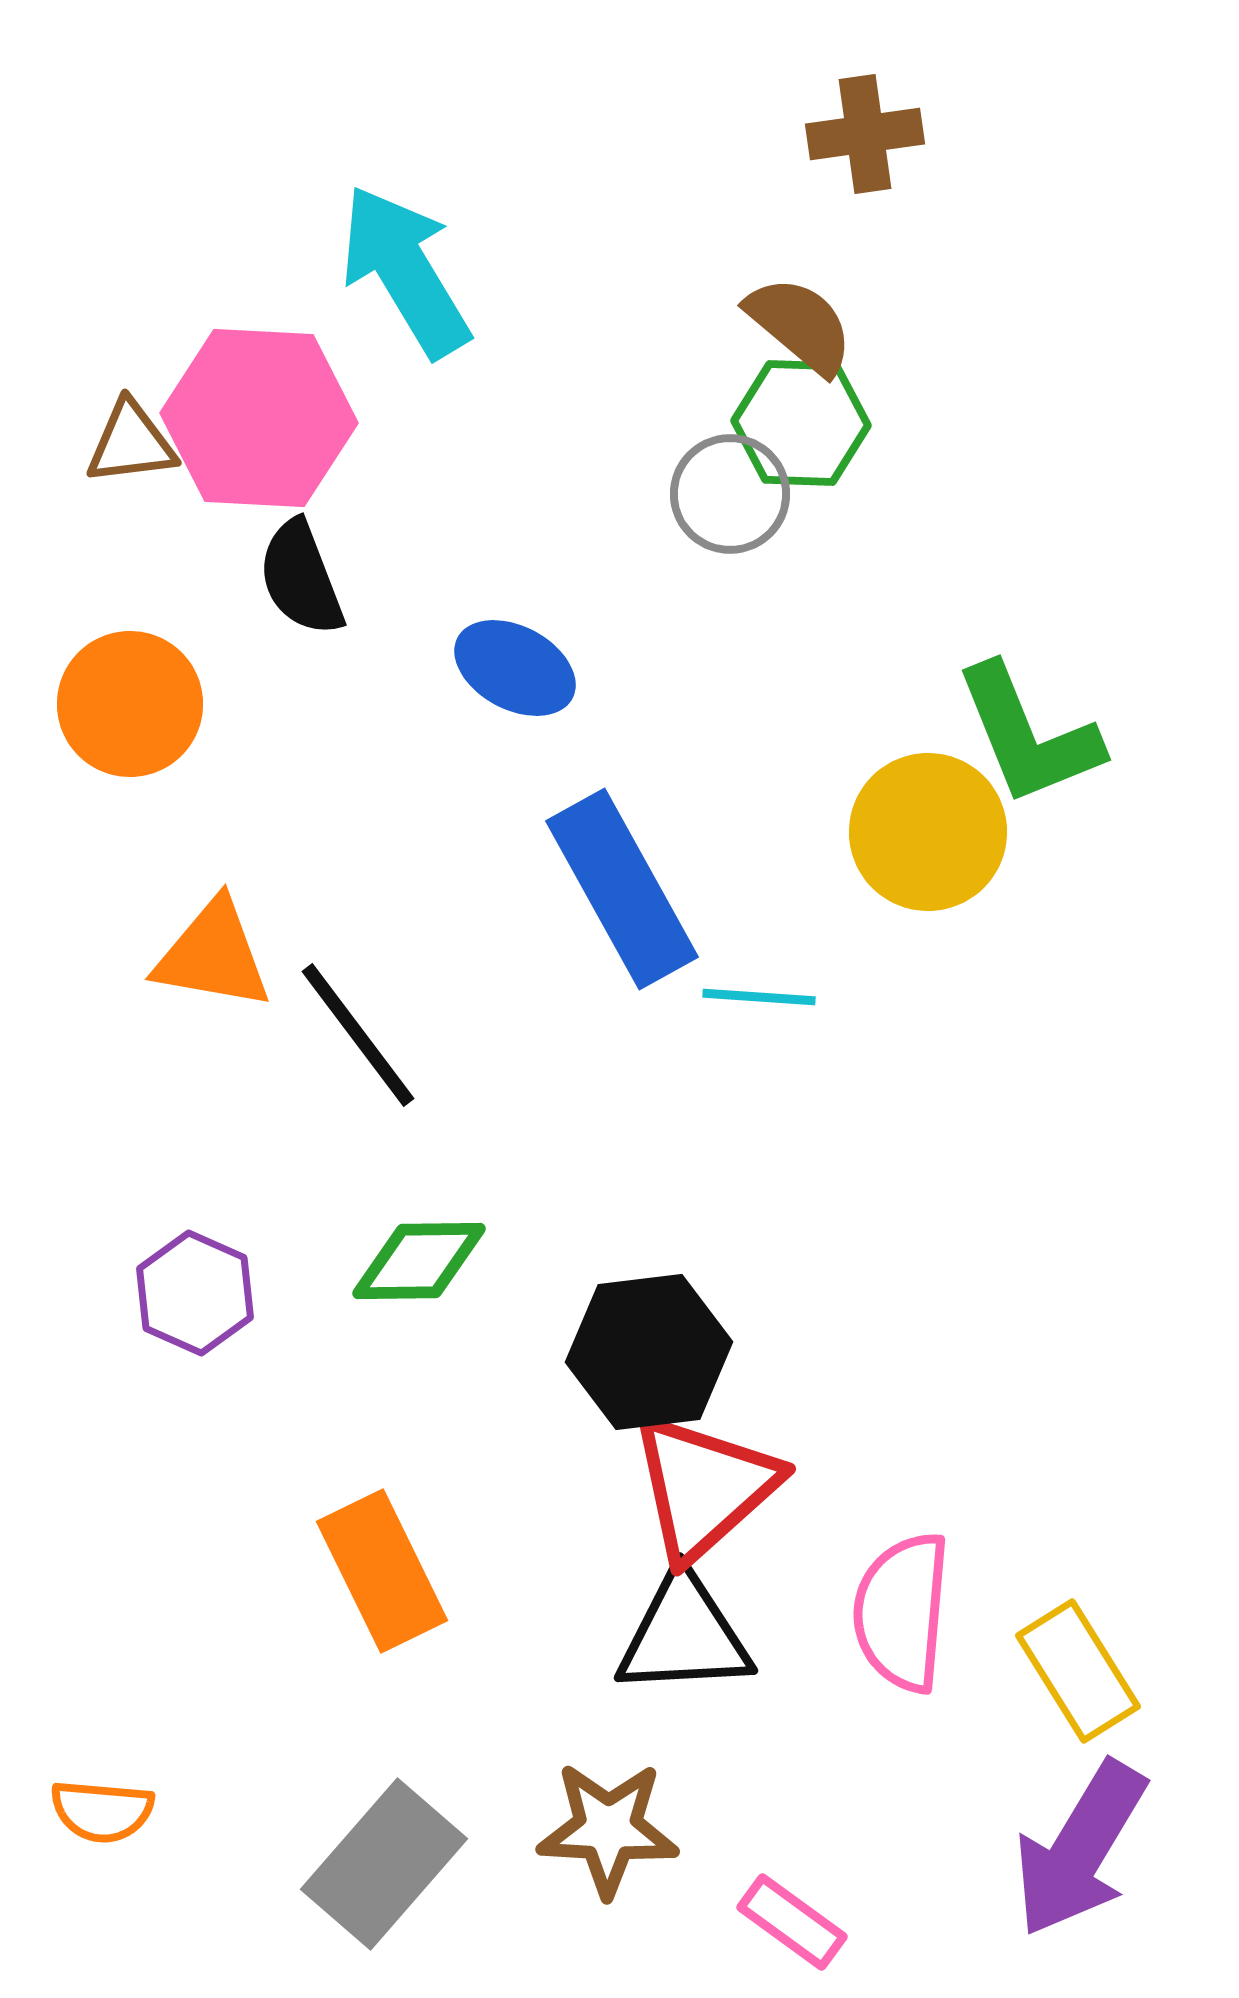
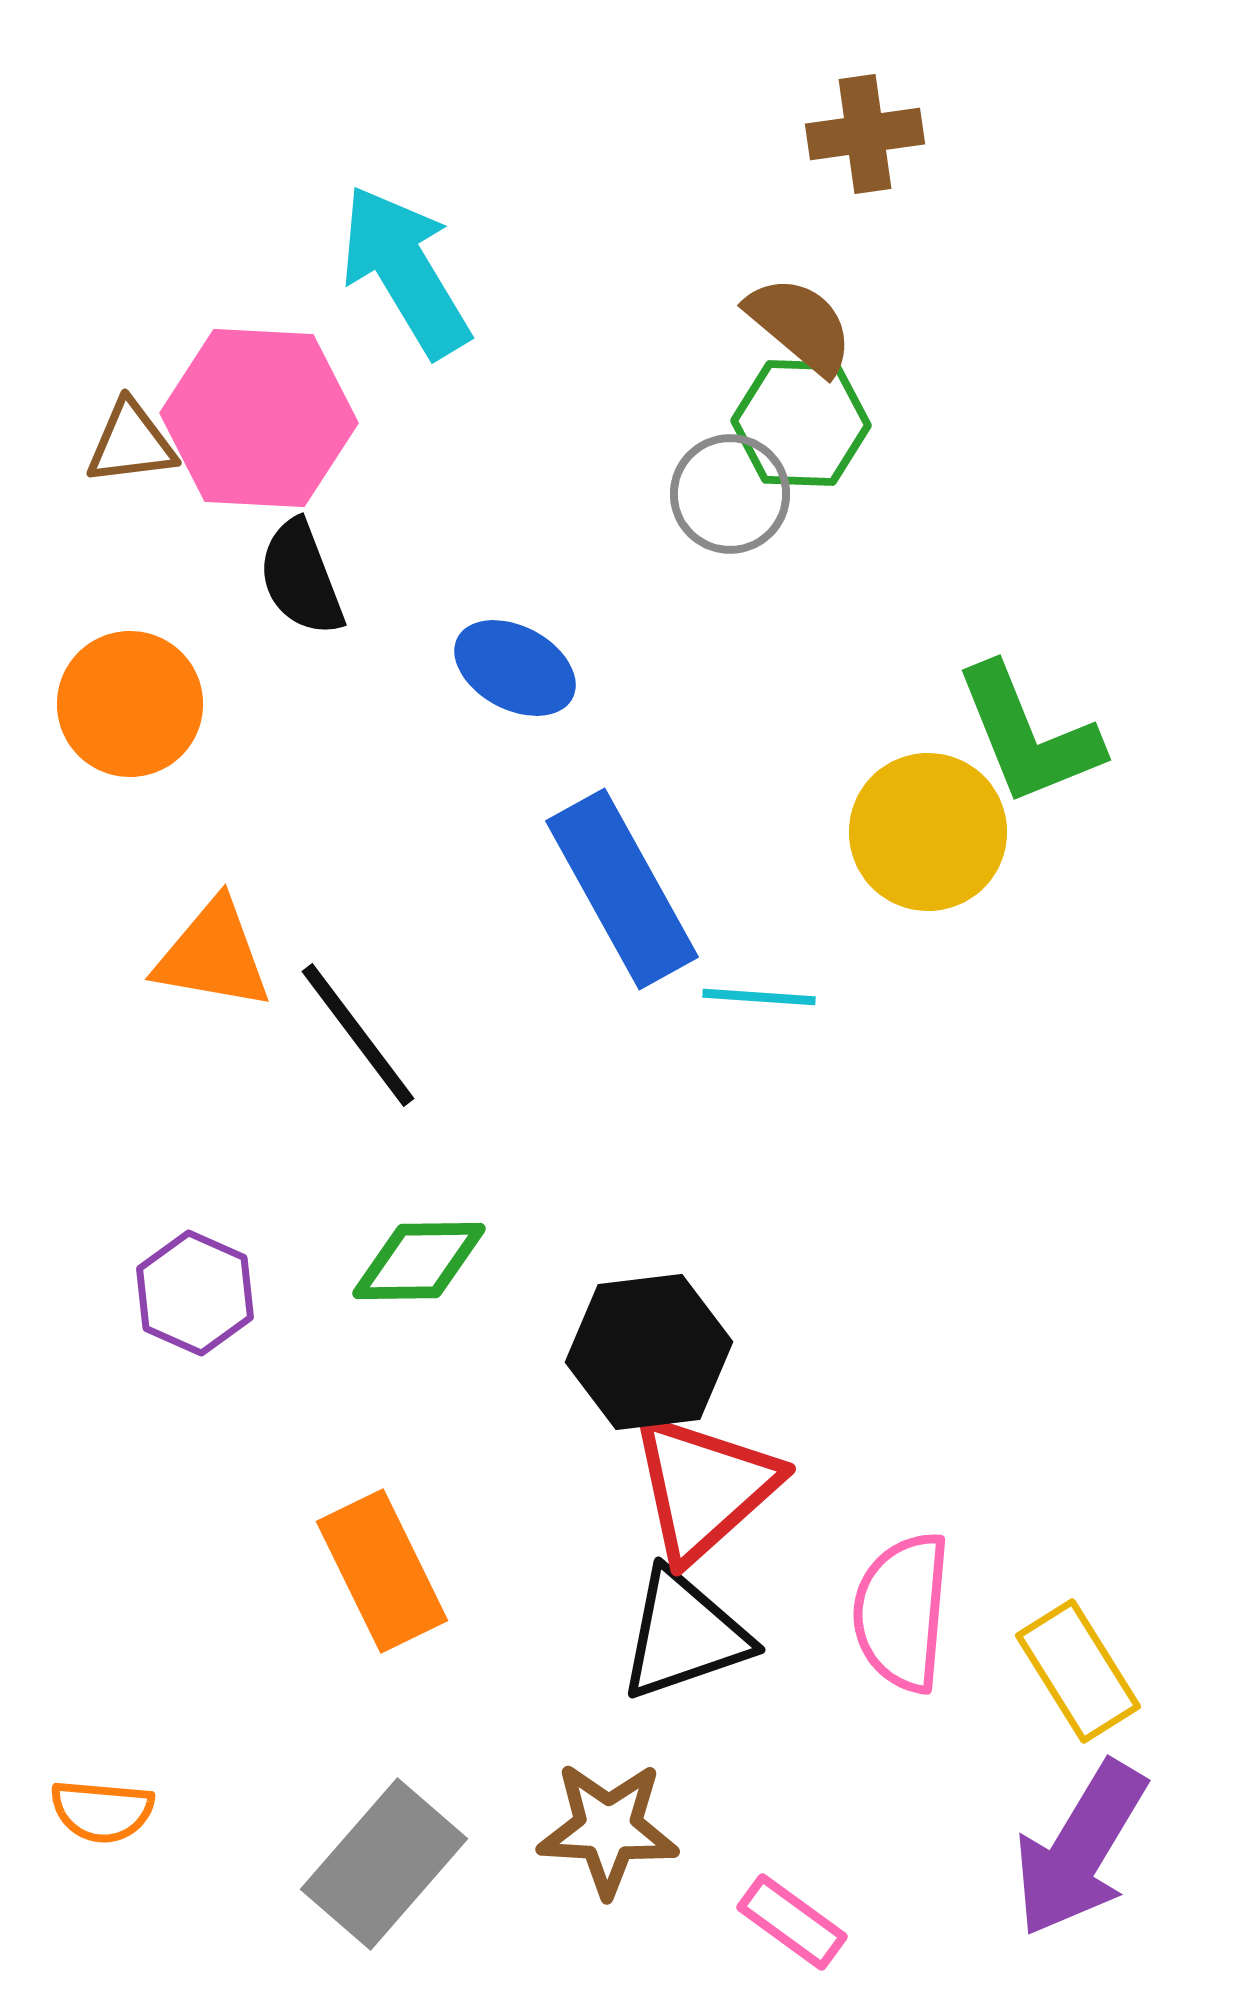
black triangle: rotated 16 degrees counterclockwise
